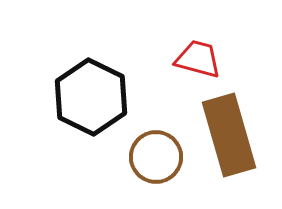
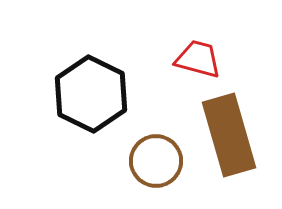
black hexagon: moved 3 px up
brown circle: moved 4 px down
